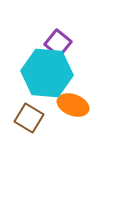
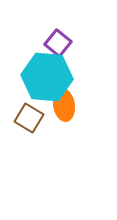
cyan hexagon: moved 4 px down
orange ellipse: moved 9 px left; rotated 60 degrees clockwise
